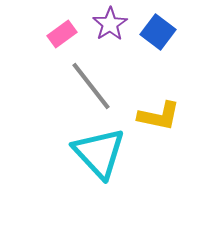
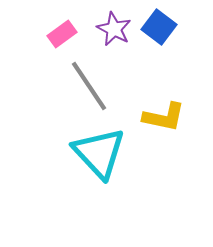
purple star: moved 4 px right, 5 px down; rotated 12 degrees counterclockwise
blue square: moved 1 px right, 5 px up
gray line: moved 2 px left; rotated 4 degrees clockwise
yellow L-shape: moved 5 px right, 1 px down
